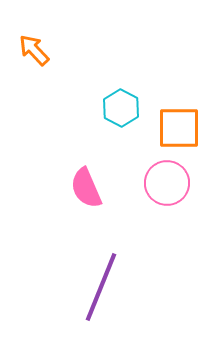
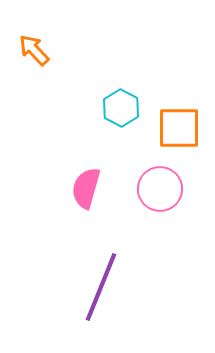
pink circle: moved 7 px left, 6 px down
pink semicircle: rotated 39 degrees clockwise
